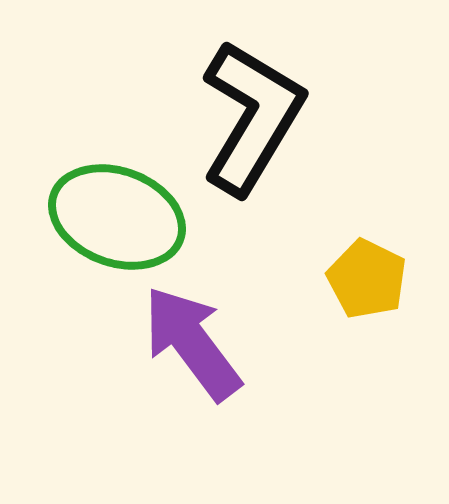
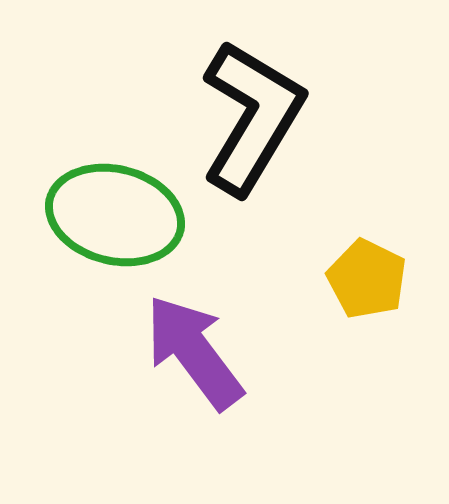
green ellipse: moved 2 px left, 2 px up; rotated 6 degrees counterclockwise
purple arrow: moved 2 px right, 9 px down
